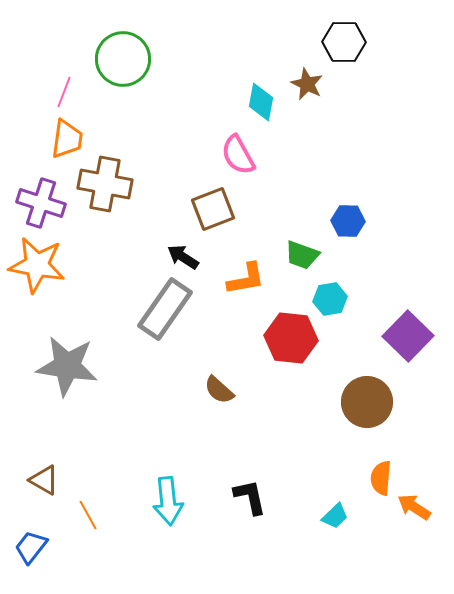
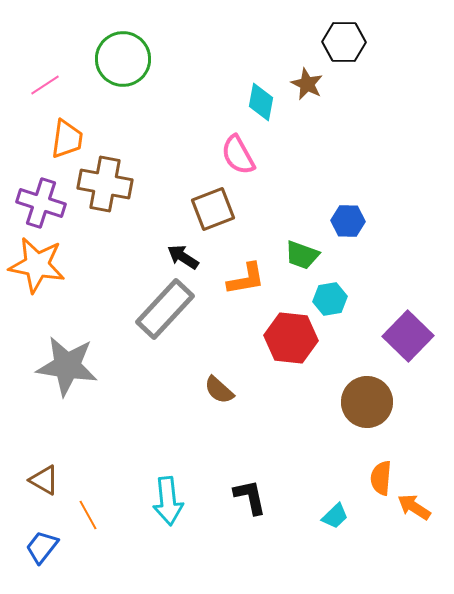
pink line: moved 19 px left, 7 px up; rotated 36 degrees clockwise
gray rectangle: rotated 8 degrees clockwise
blue trapezoid: moved 11 px right
